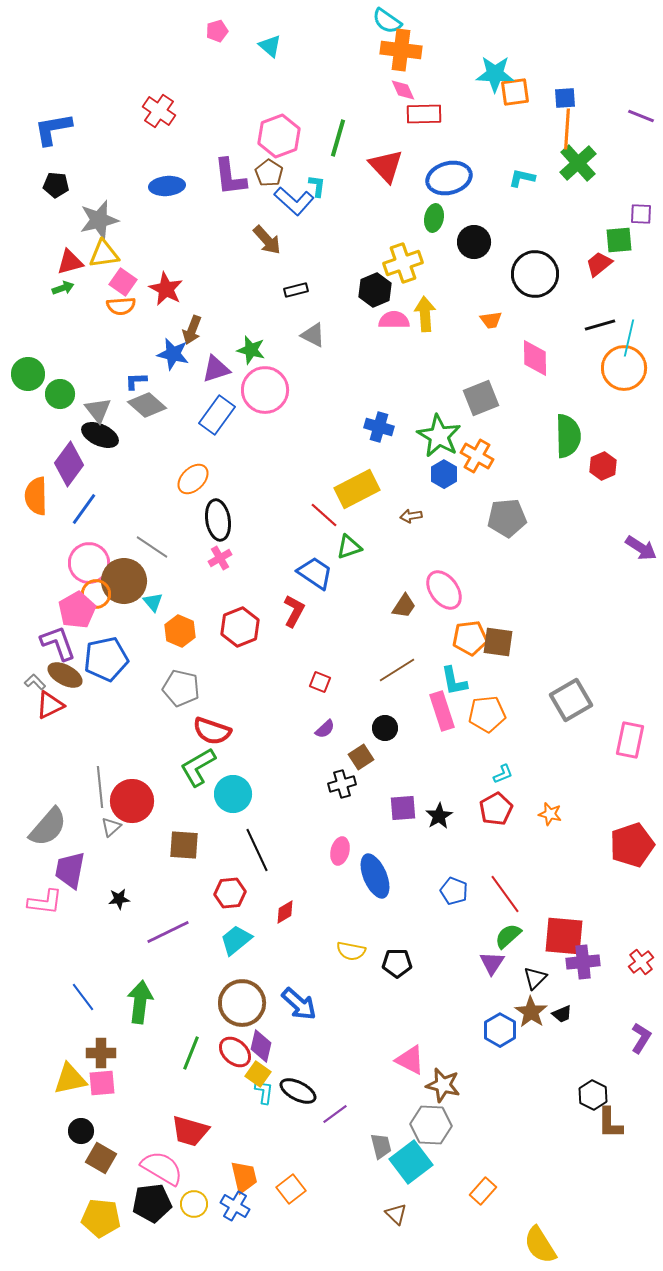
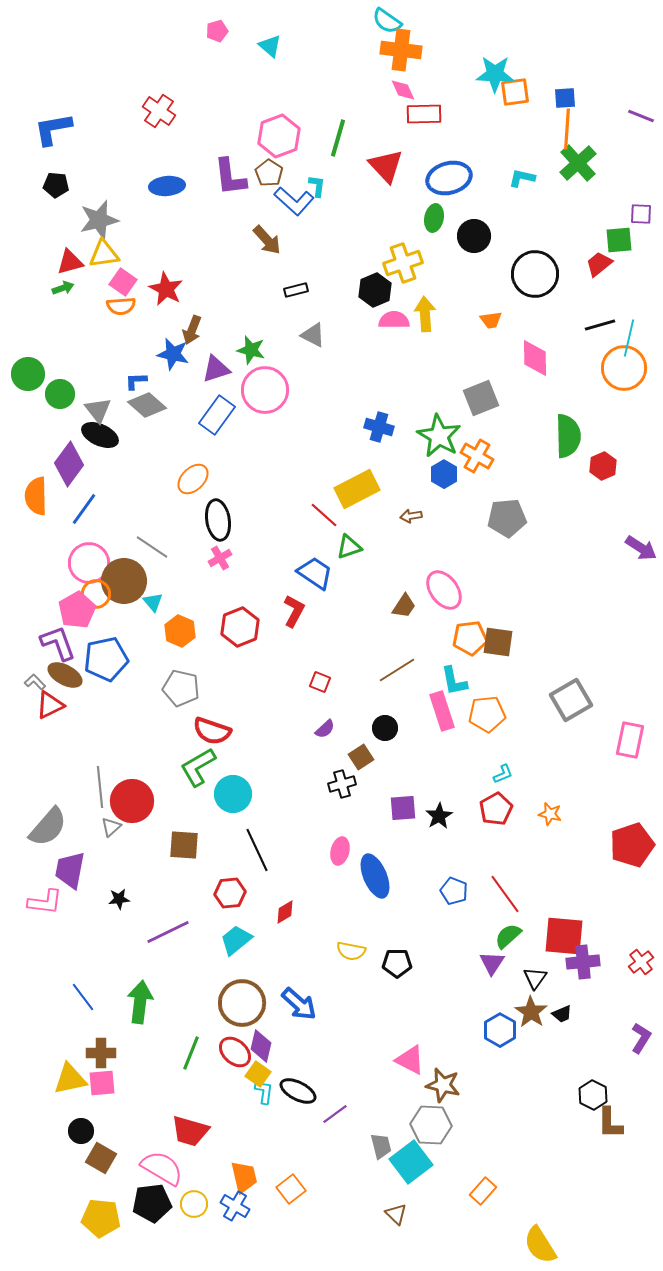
black circle at (474, 242): moved 6 px up
black triangle at (535, 978): rotated 10 degrees counterclockwise
